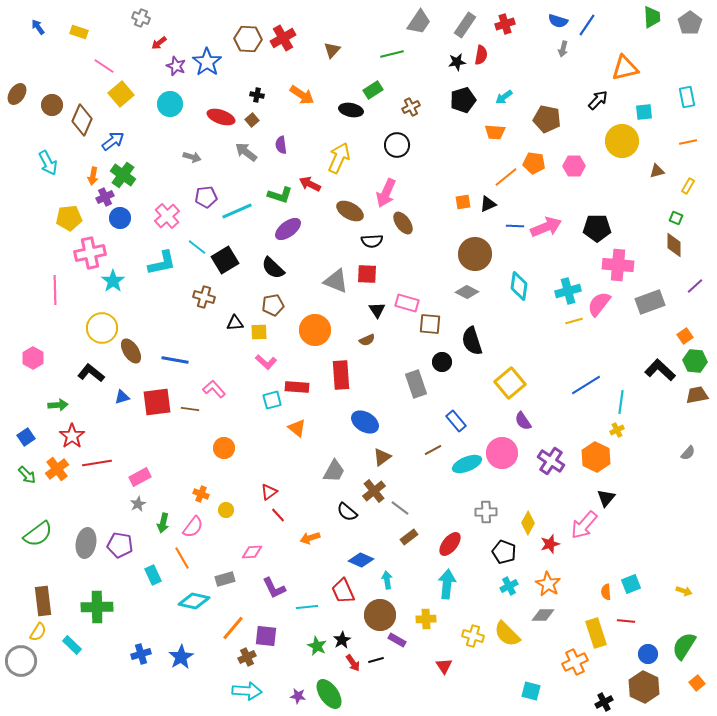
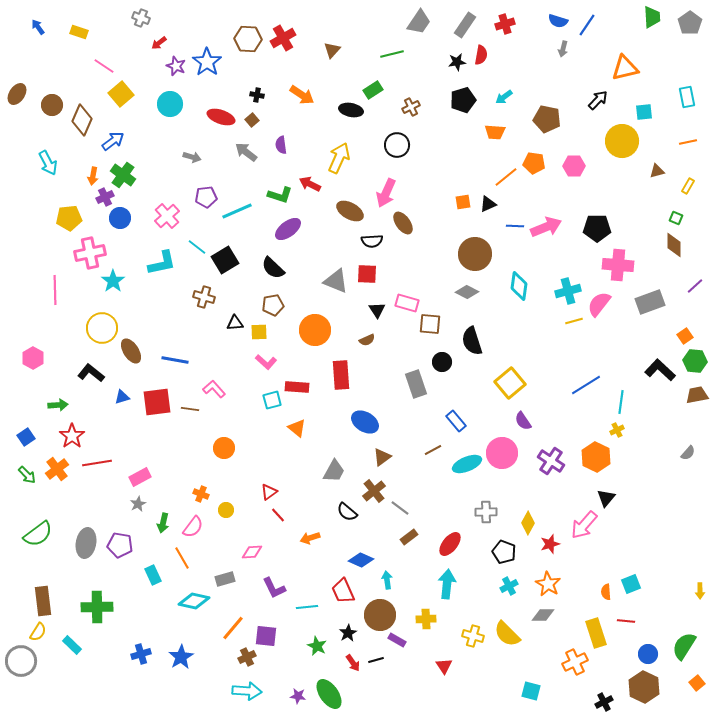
yellow arrow at (684, 591): moved 16 px right; rotated 70 degrees clockwise
black star at (342, 640): moved 6 px right, 7 px up
